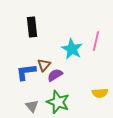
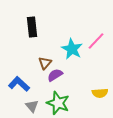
pink line: rotated 30 degrees clockwise
brown triangle: moved 1 px right, 2 px up
blue L-shape: moved 7 px left, 12 px down; rotated 50 degrees clockwise
green star: moved 1 px down
